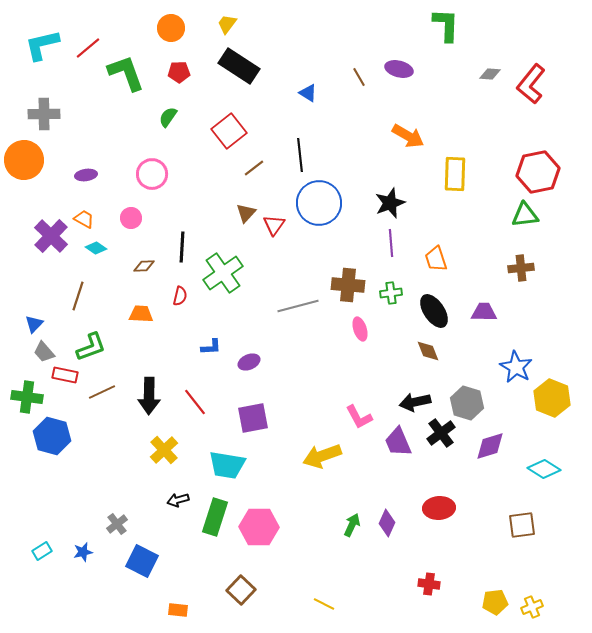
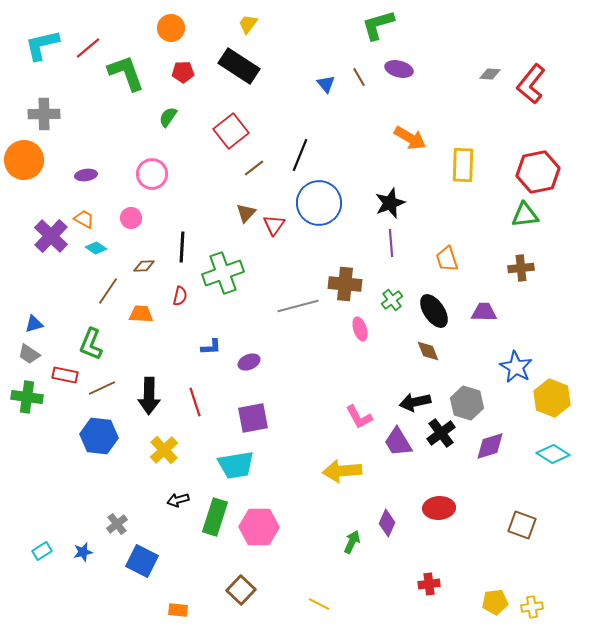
yellow trapezoid at (227, 24): moved 21 px right
green L-shape at (446, 25): moved 68 px left; rotated 108 degrees counterclockwise
red pentagon at (179, 72): moved 4 px right
blue triangle at (308, 93): moved 18 px right, 9 px up; rotated 18 degrees clockwise
red square at (229, 131): moved 2 px right
orange arrow at (408, 136): moved 2 px right, 2 px down
black line at (300, 155): rotated 28 degrees clockwise
yellow rectangle at (455, 174): moved 8 px right, 9 px up
orange trapezoid at (436, 259): moved 11 px right
green cross at (223, 273): rotated 15 degrees clockwise
brown cross at (348, 285): moved 3 px left, 1 px up
green cross at (391, 293): moved 1 px right, 7 px down; rotated 30 degrees counterclockwise
brown line at (78, 296): moved 30 px right, 5 px up; rotated 16 degrees clockwise
blue triangle at (34, 324): rotated 30 degrees clockwise
green L-shape at (91, 347): moved 3 px up; rotated 132 degrees clockwise
gray trapezoid at (44, 352): moved 15 px left, 2 px down; rotated 15 degrees counterclockwise
brown line at (102, 392): moved 4 px up
red line at (195, 402): rotated 20 degrees clockwise
blue hexagon at (52, 436): moved 47 px right; rotated 9 degrees counterclockwise
purple trapezoid at (398, 442): rotated 8 degrees counterclockwise
yellow arrow at (322, 456): moved 20 px right, 15 px down; rotated 15 degrees clockwise
cyan trapezoid at (227, 465): moved 9 px right; rotated 18 degrees counterclockwise
cyan diamond at (544, 469): moved 9 px right, 15 px up
green arrow at (352, 525): moved 17 px down
brown square at (522, 525): rotated 28 degrees clockwise
red cross at (429, 584): rotated 15 degrees counterclockwise
yellow line at (324, 604): moved 5 px left
yellow cross at (532, 607): rotated 15 degrees clockwise
